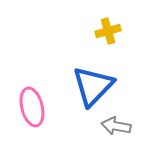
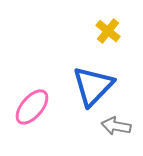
yellow cross: rotated 35 degrees counterclockwise
pink ellipse: rotated 54 degrees clockwise
